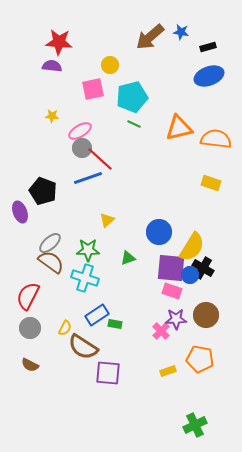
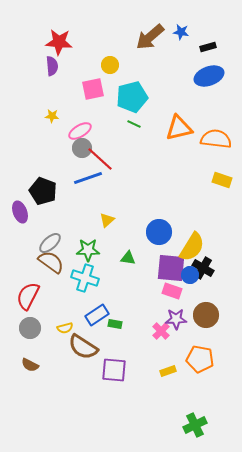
purple semicircle at (52, 66): rotated 78 degrees clockwise
yellow rectangle at (211, 183): moved 11 px right, 3 px up
green triangle at (128, 258): rotated 28 degrees clockwise
yellow semicircle at (65, 328): rotated 49 degrees clockwise
purple square at (108, 373): moved 6 px right, 3 px up
